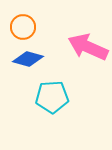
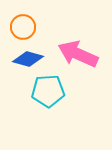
pink arrow: moved 10 px left, 7 px down
cyan pentagon: moved 4 px left, 6 px up
